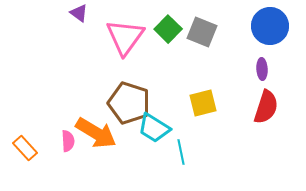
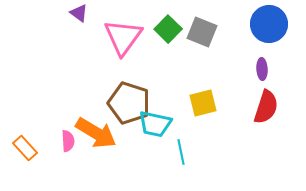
blue circle: moved 1 px left, 2 px up
pink triangle: moved 2 px left
cyan trapezoid: moved 1 px right, 4 px up; rotated 20 degrees counterclockwise
